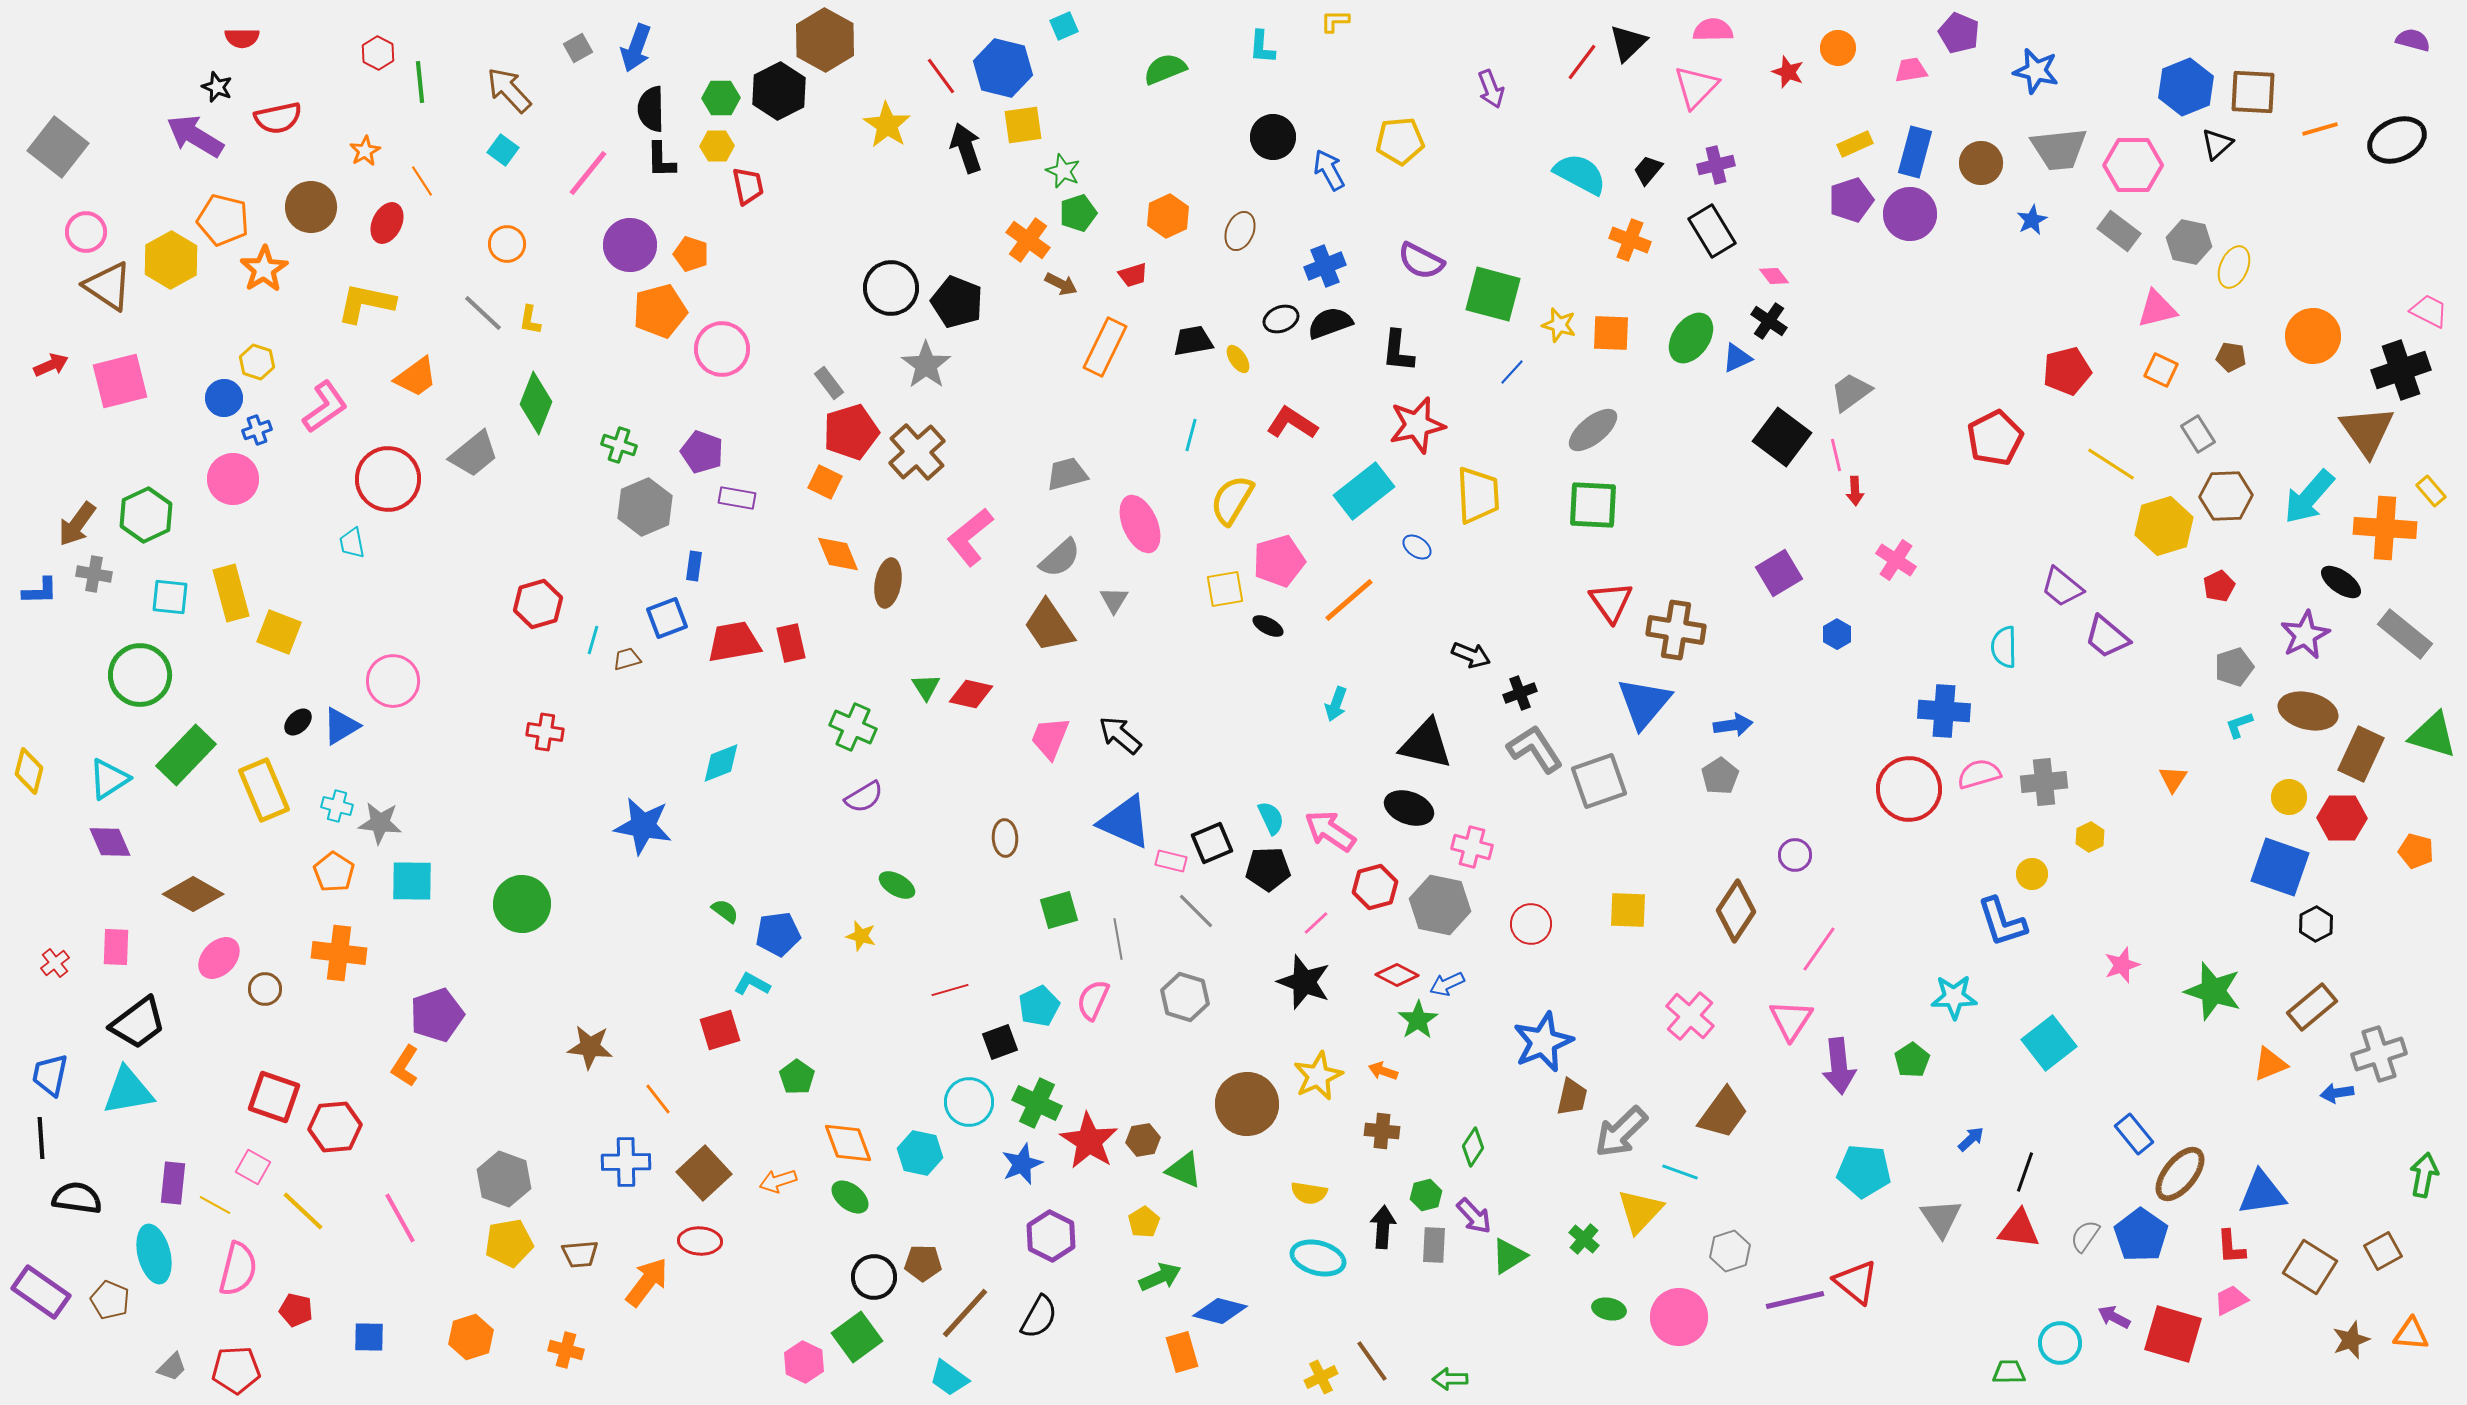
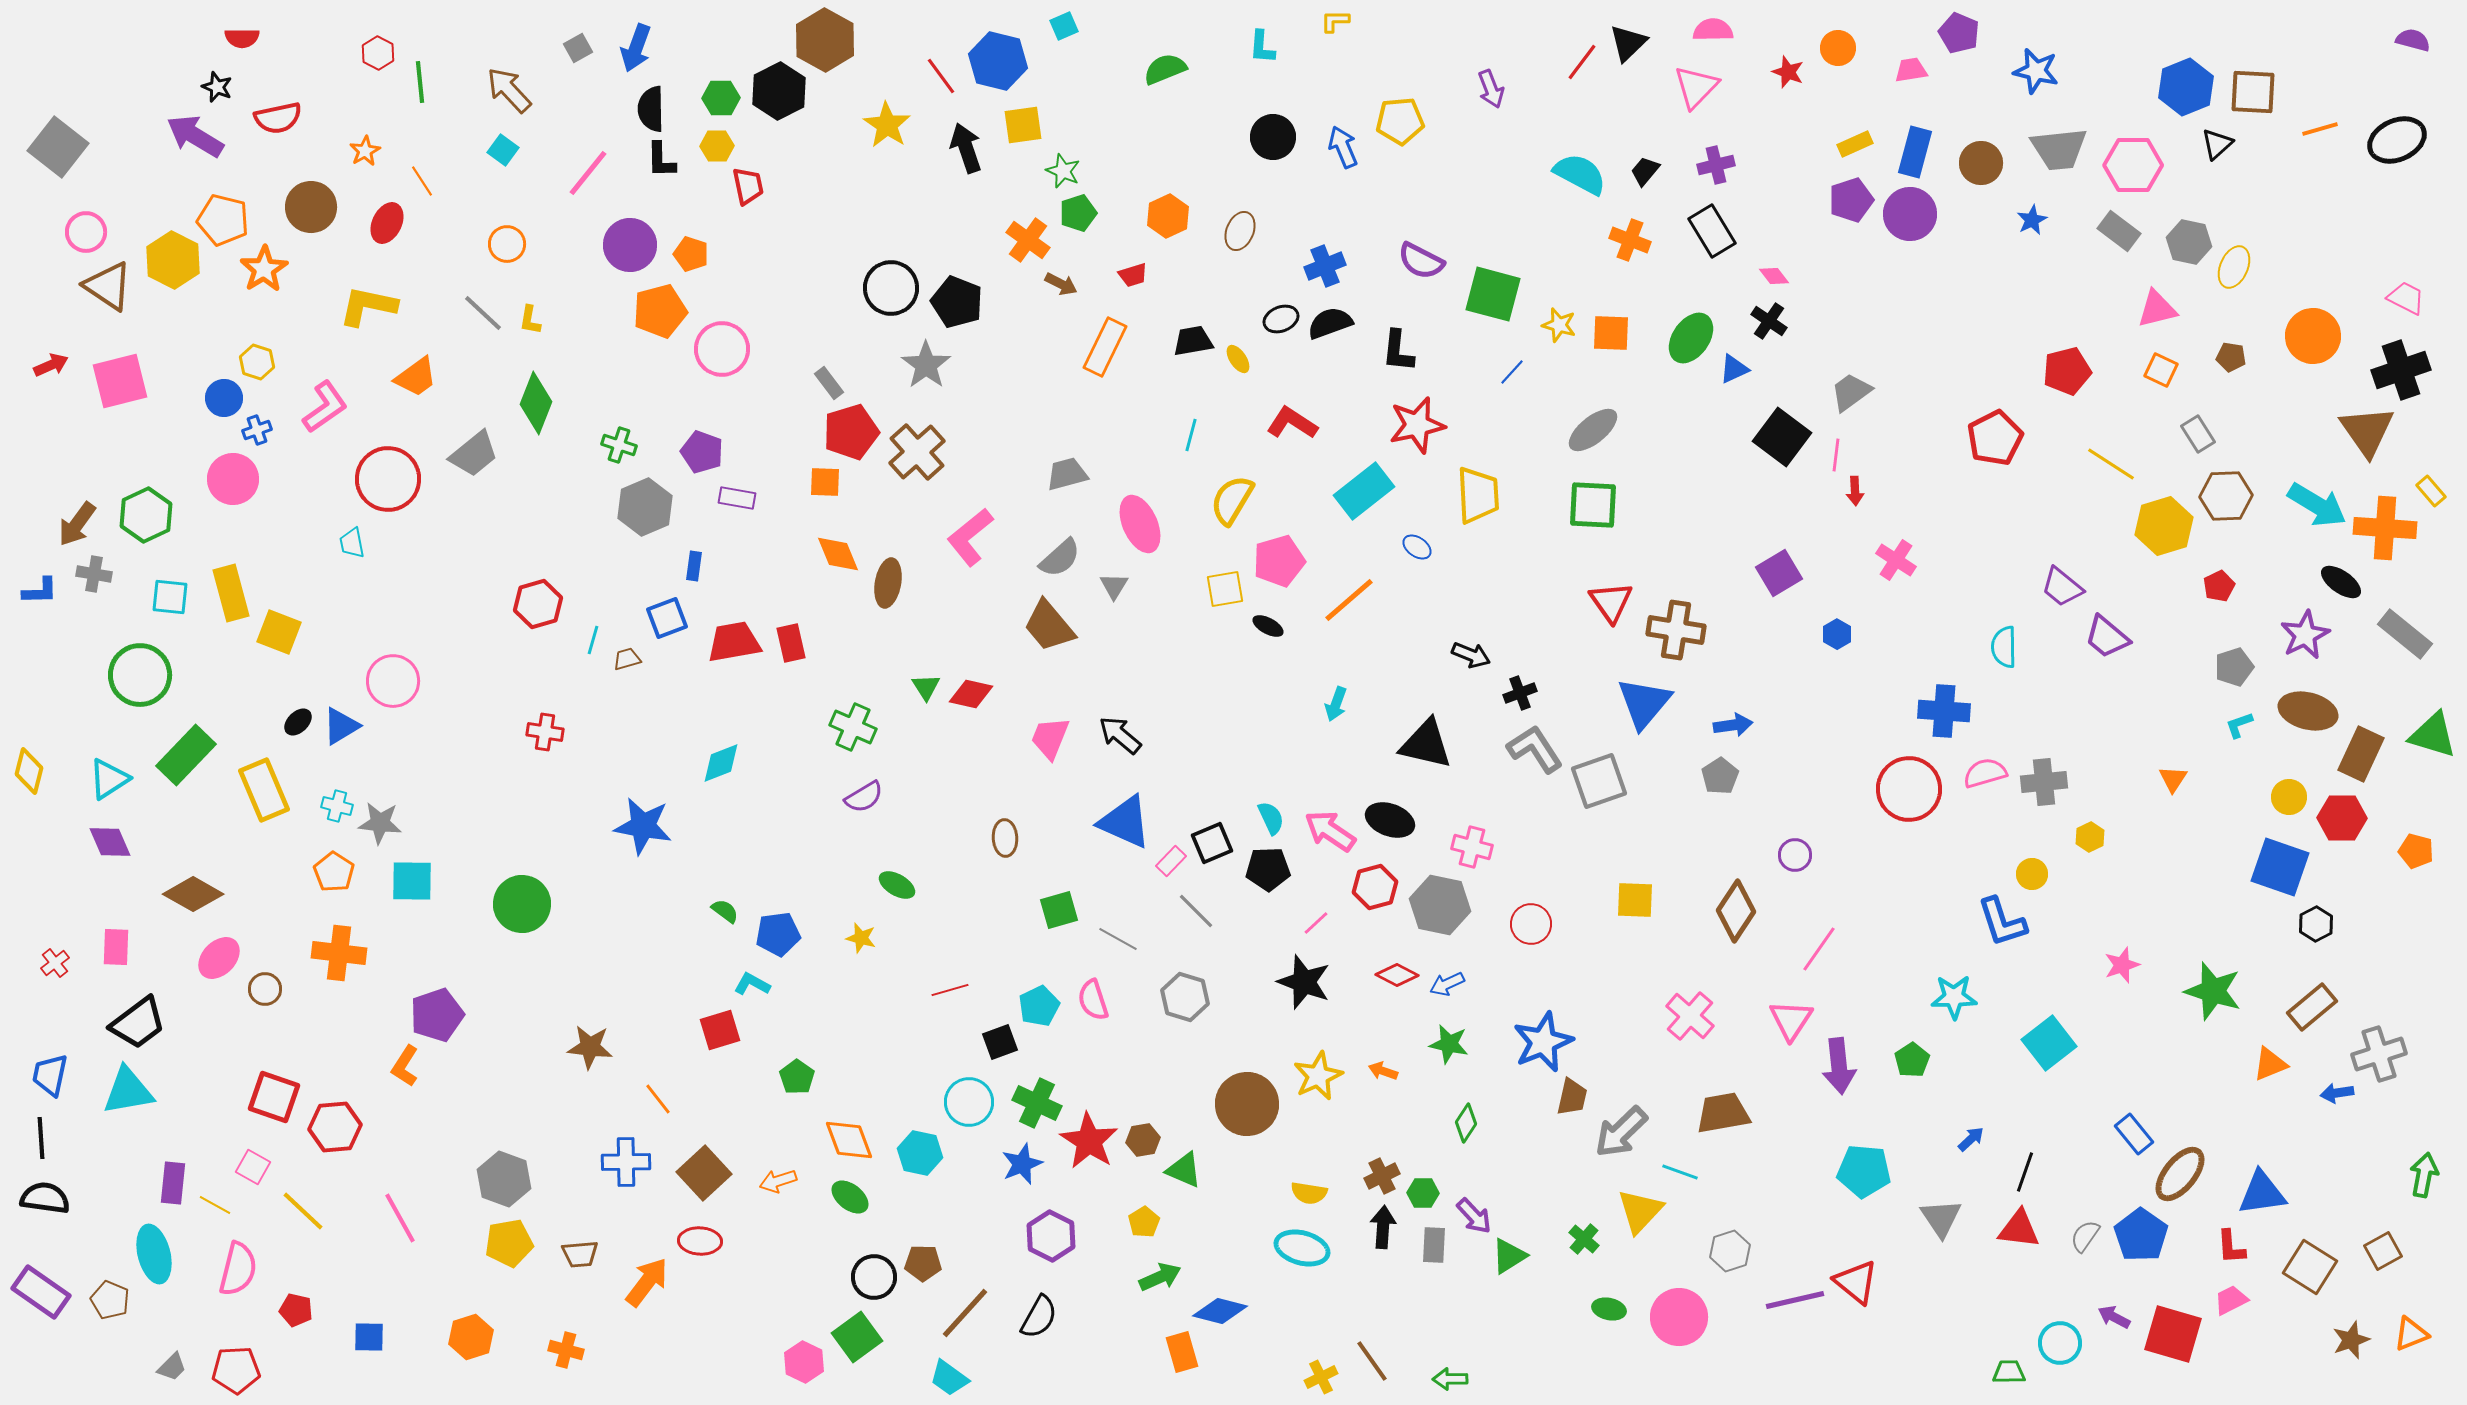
blue hexagon at (1003, 68): moved 5 px left, 7 px up
yellow pentagon at (1400, 141): moved 20 px up
blue arrow at (1329, 170): moved 14 px right, 23 px up; rotated 6 degrees clockwise
black trapezoid at (1648, 170): moved 3 px left, 1 px down
yellow hexagon at (171, 260): moved 2 px right; rotated 4 degrees counterclockwise
yellow L-shape at (366, 303): moved 2 px right, 3 px down
pink trapezoid at (2429, 311): moved 23 px left, 13 px up
blue triangle at (1737, 358): moved 3 px left, 11 px down
pink line at (1836, 455): rotated 20 degrees clockwise
orange square at (825, 482): rotated 24 degrees counterclockwise
cyan arrow at (2309, 497): moved 8 px right, 8 px down; rotated 100 degrees counterclockwise
gray triangle at (1114, 600): moved 14 px up
brown trapezoid at (1049, 626): rotated 6 degrees counterclockwise
pink semicircle at (1979, 774): moved 6 px right, 1 px up
black ellipse at (1409, 808): moved 19 px left, 12 px down
pink rectangle at (1171, 861): rotated 60 degrees counterclockwise
yellow square at (1628, 910): moved 7 px right, 10 px up
yellow star at (861, 936): moved 2 px down
gray line at (1118, 939): rotated 51 degrees counterclockwise
pink semicircle at (1093, 1000): rotated 42 degrees counterclockwise
green star at (1418, 1020): moved 31 px right, 24 px down; rotated 27 degrees counterclockwise
brown trapezoid at (1723, 1113): rotated 136 degrees counterclockwise
brown cross at (1382, 1131): moved 45 px down; rotated 32 degrees counterclockwise
orange diamond at (848, 1143): moved 1 px right, 3 px up
green diamond at (1473, 1147): moved 7 px left, 24 px up
green hexagon at (1426, 1195): moved 3 px left, 2 px up; rotated 16 degrees clockwise
black semicircle at (77, 1198): moved 32 px left
cyan ellipse at (1318, 1258): moved 16 px left, 10 px up
orange triangle at (2411, 1334): rotated 27 degrees counterclockwise
